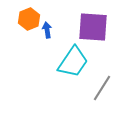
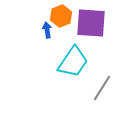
orange hexagon: moved 32 px right, 3 px up
purple square: moved 2 px left, 4 px up
